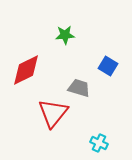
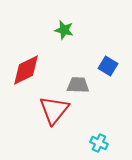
green star: moved 1 px left, 5 px up; rotated 18 degrees clockwise
gray trapezoid: moved 1 px left, 3 px up; rotated 15 degrees counterclockwise
red triangle: moved 1 px right, 3 px up
